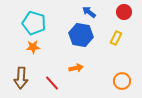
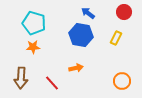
blue arrow: moved 1 px left, 1 px down
